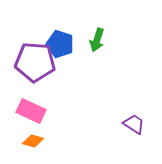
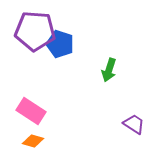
green arrow: moved 12 px right, 30 px down
purple pentagon: moved 31 px up
pink rectangle: rotated 8 degrees clockwise
